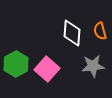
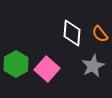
orange semicircle: moved 3 px down; rotated 24 degrees counterclockwise
gray star: rotated 20 degrees counterclockwise
